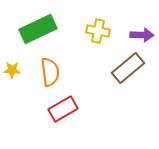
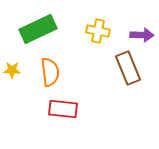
brown rectangle: rotated 72 degrees counterclockwise
red rectangle: rotated 36 degrees clockwise
